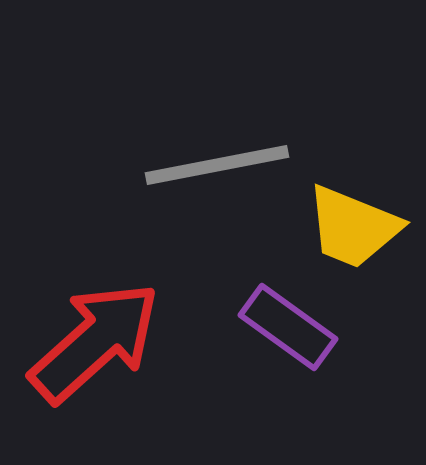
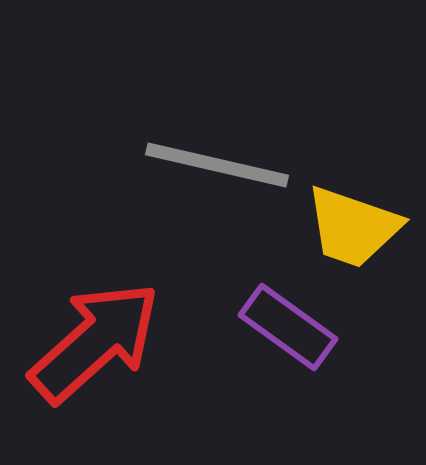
gray line: rotated 24 degrees clockwise
yellow trapezoid: rotated 3 degrees counterclockwise
